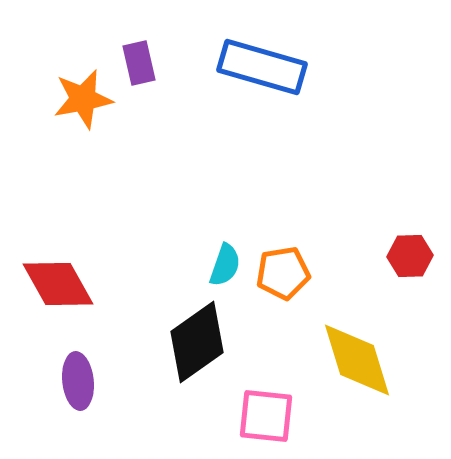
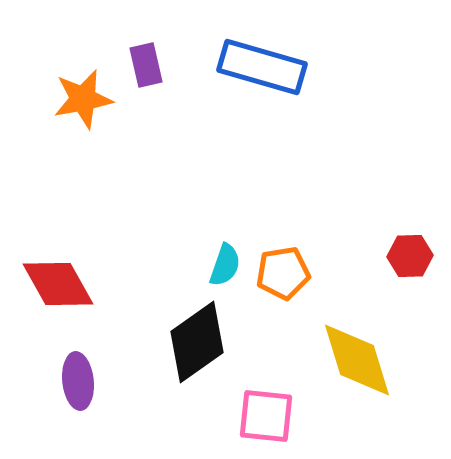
purple rectangle: moved 7 px right, 2 px down
